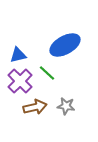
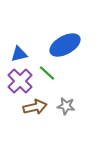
blue triangle: moved 1 px right, 1 px up
